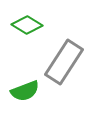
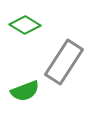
green diamond: moved 2 px left
